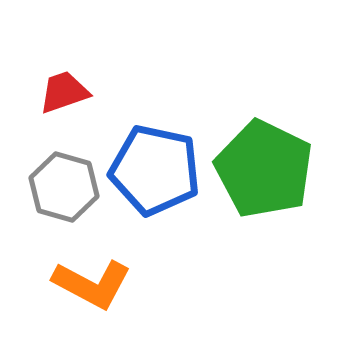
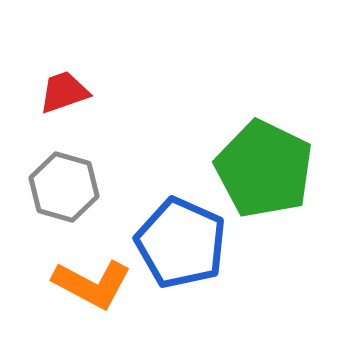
blue pentagon: moved 26 px right, 73 px down; rotated 12 degrees clockwise
